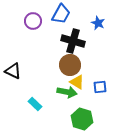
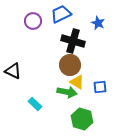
blue trapezoid: rotated 145 degrees counterclockwise
